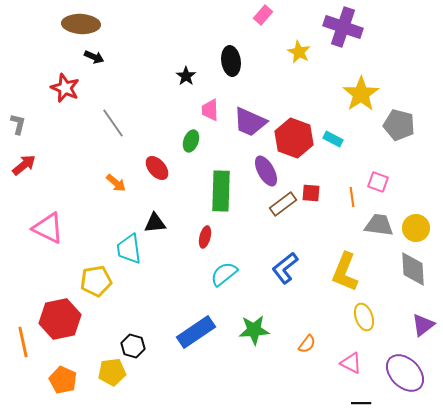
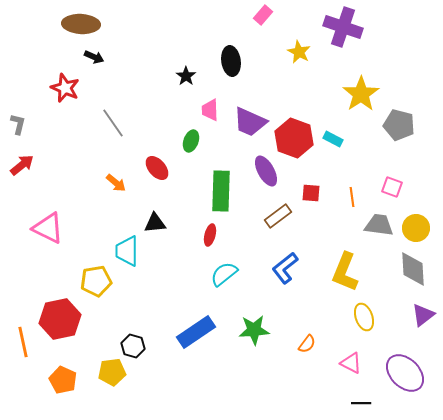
red arrow at (24, 165): moved 2 px left
pink square at (378, 182): moved 14 px right, 5 px down
brown rectangle at (283, 204): moved 5 px left, 12 px down
red ellipse at (205, 237): moved 5 px right, 2 px up
cyan trapezoid at (129, 249): moved 2 px left, 2 px down; rotated 8 degrees clockwise
purple triangle at (423, 325): moved 10 px up
